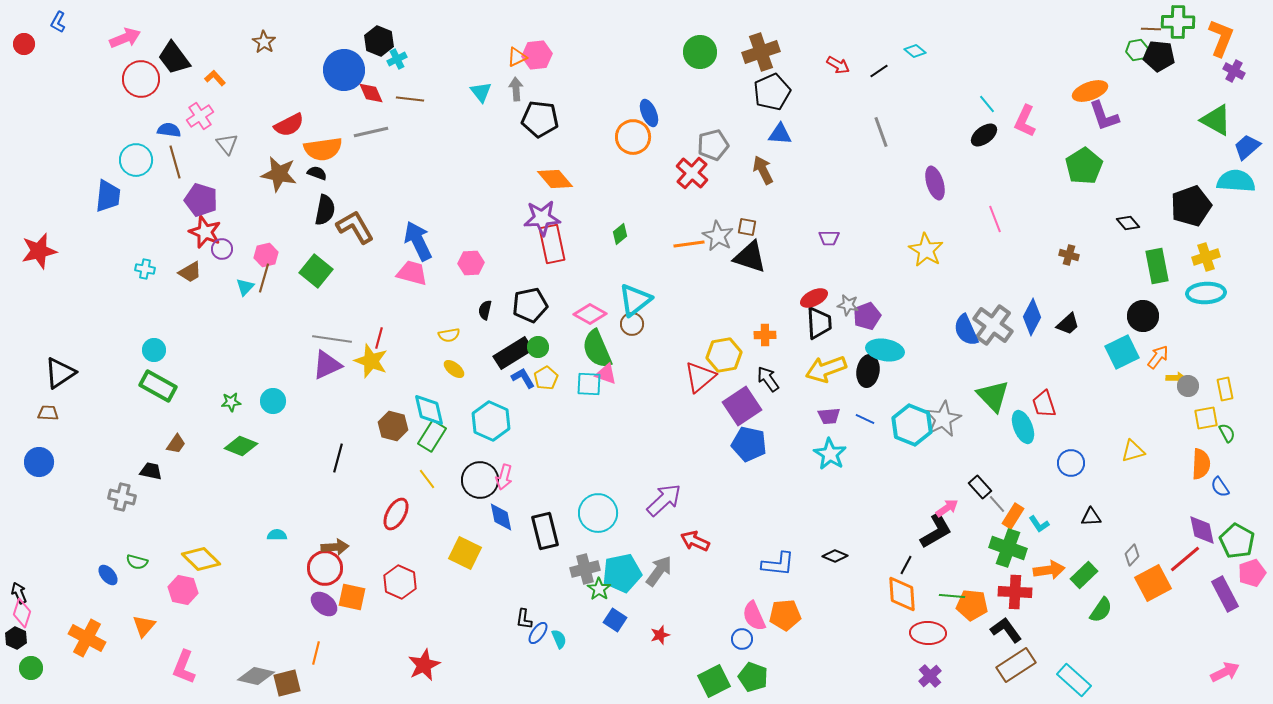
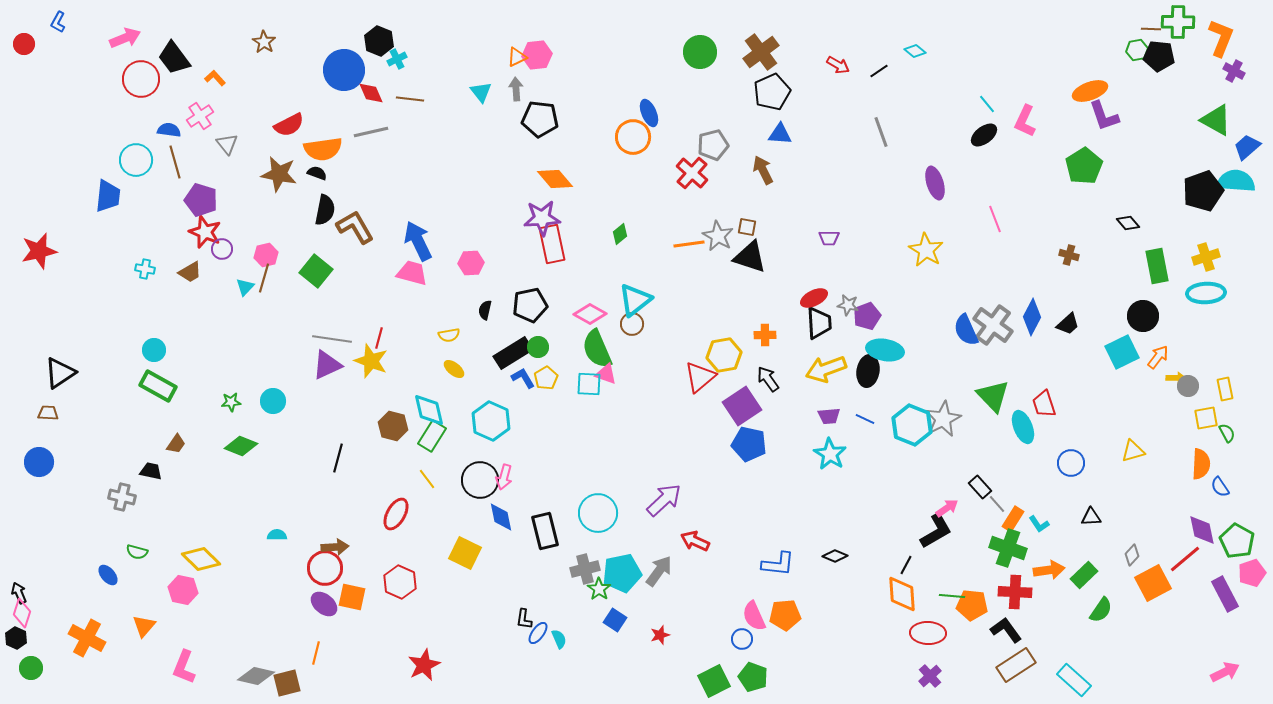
brown cross at (761, 52): rotated 18 degrees counterclockwise
black pentagon at (1191, 206): moved 12 px right, 15 px up
orange rectangle at (1013, 516): moved 3 px down
green semicircle at (137, 562): moved 10 px up
